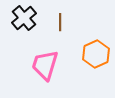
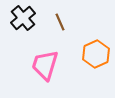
black cross: moved 1 px left
brown line: rotated 24 degrees counterclockwise
